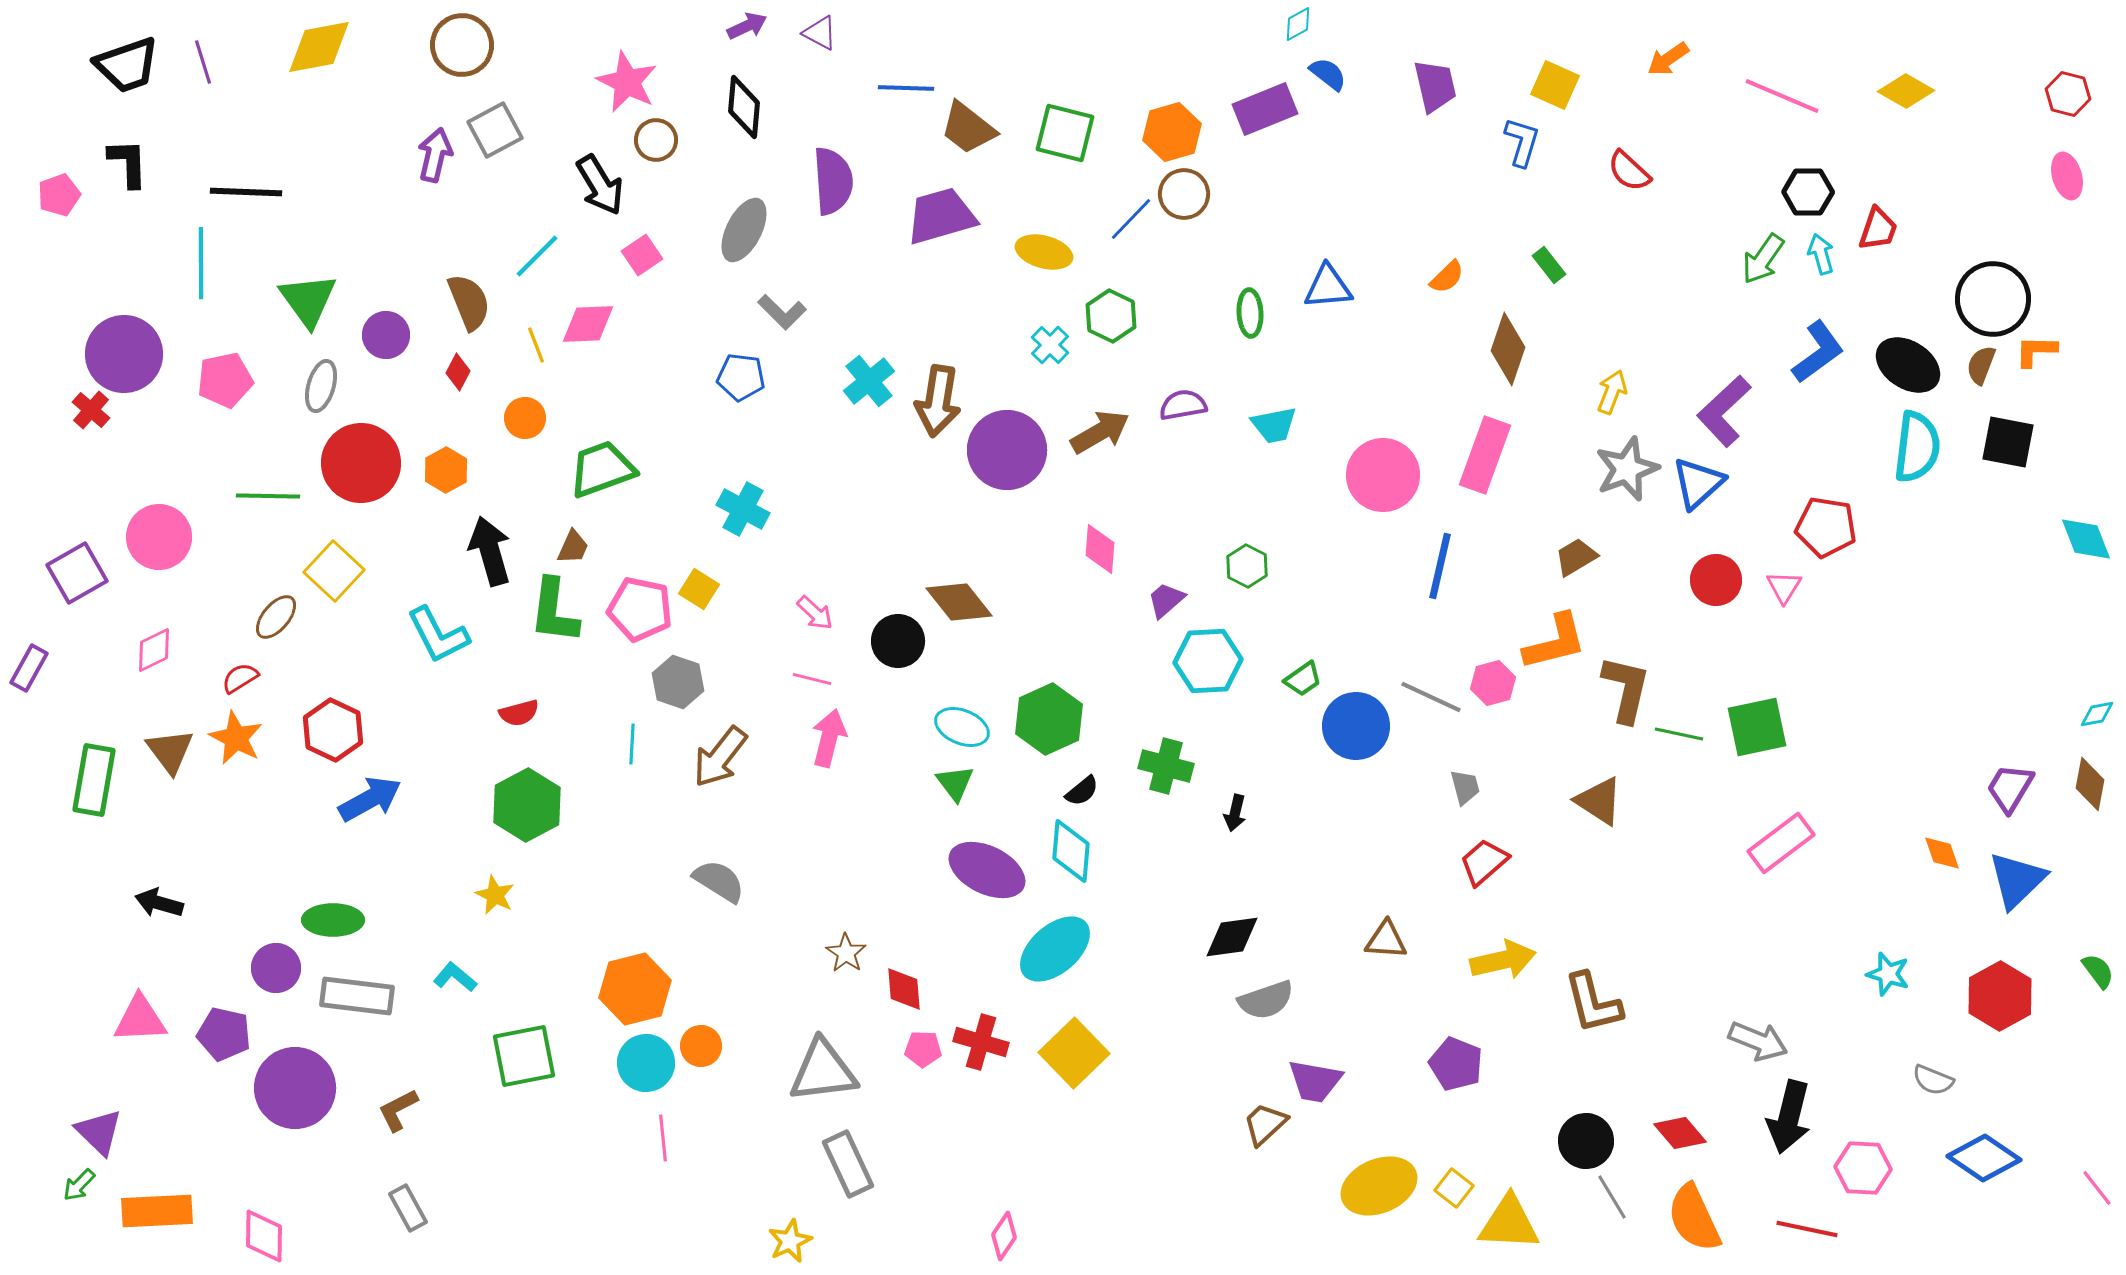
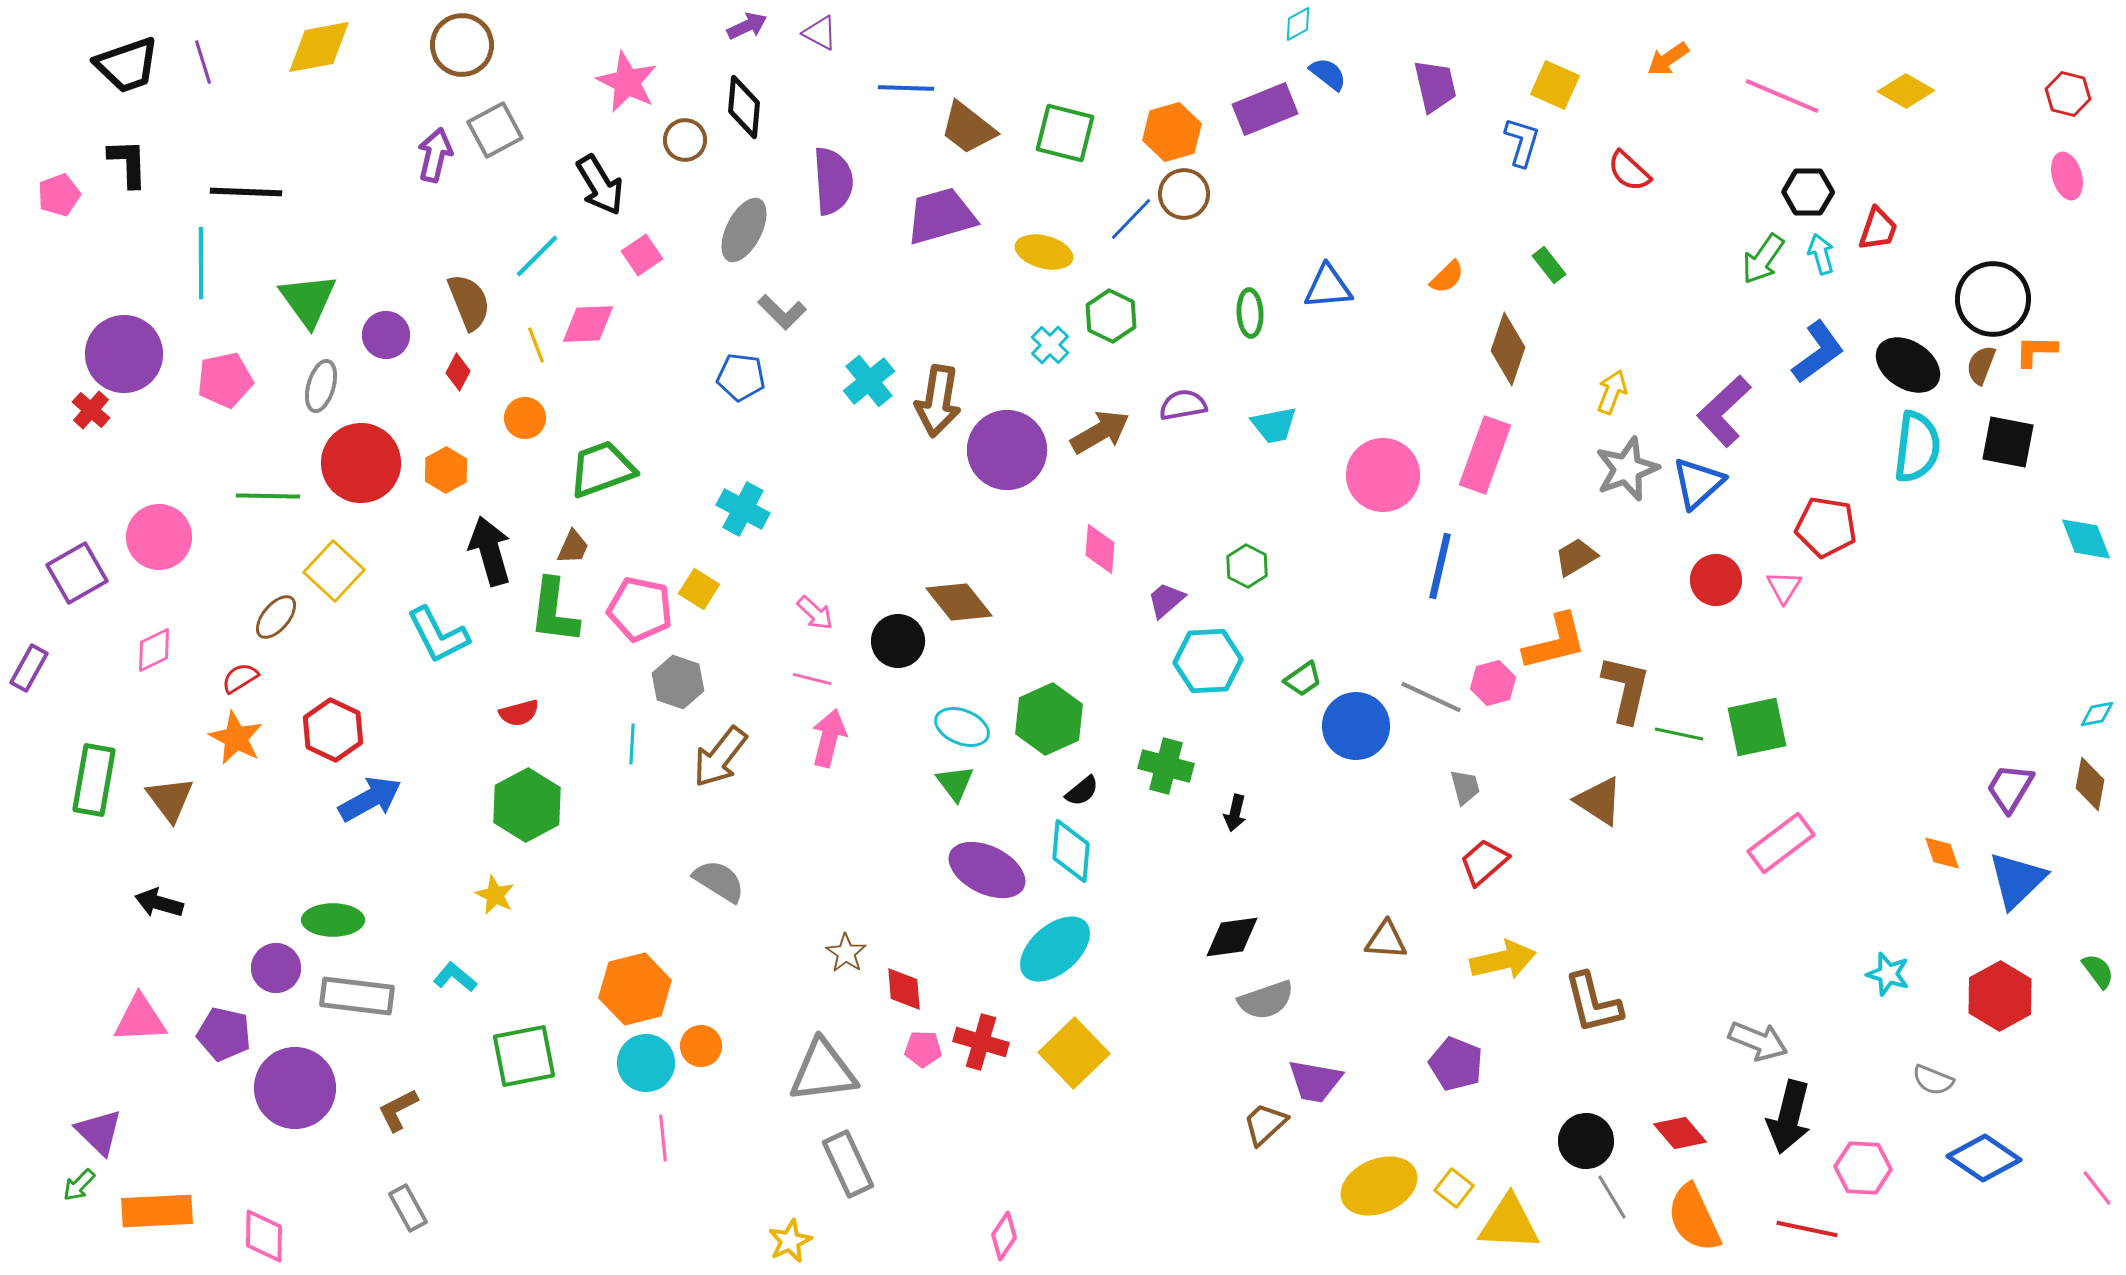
brown circle at (656, 140): moved 29 px right
brown triangle at (170, 751): moved 48 px down
